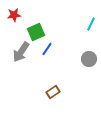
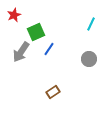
red star: rotated 16 degrees counterclockwise
blue line: moved 2 px right
